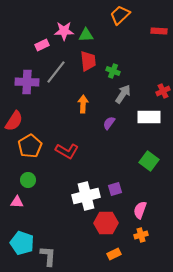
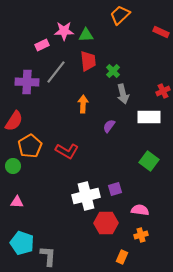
red rectangle: moved 2 px right, 1 px down; rotated 21 degrees clockwise
green cross: rotated 24 degrees clockwise
gray arrow: rotated 132 degrees clockwise
purple semicircle: moved 3 px down
green circle: moved 15 px left, 14 px up
pink semicircle: rotated 78 degrees clockwise
orange rectangle: moved 8 px right, 3 px down; rotated 40 degrees counterclockwise
